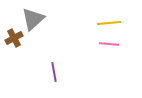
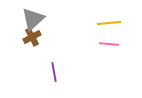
brown cross: moved 18 px right, 1 px up
